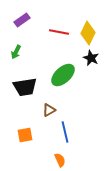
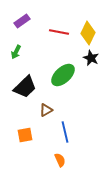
purple rectangle: moved 1 px down
black trapezoid: rotated 35 degrees counterclockwise
brown triangle: moved 3 px left
